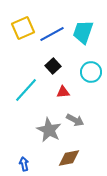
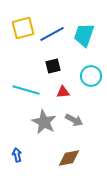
yellow square: rotated 10 degrees clockwise
cyan trapezoid: moved 1 px right, 3 px down
black square: rotated 28 degrees clockwise
cyan circle: moved 4 px down
cyan line: rotated 64 degrees clockwise
gray arrow: moved 1 px left
gray star: moved 5 px left, 8 px up
blue arrow: moved 7 px left, 9 px up
